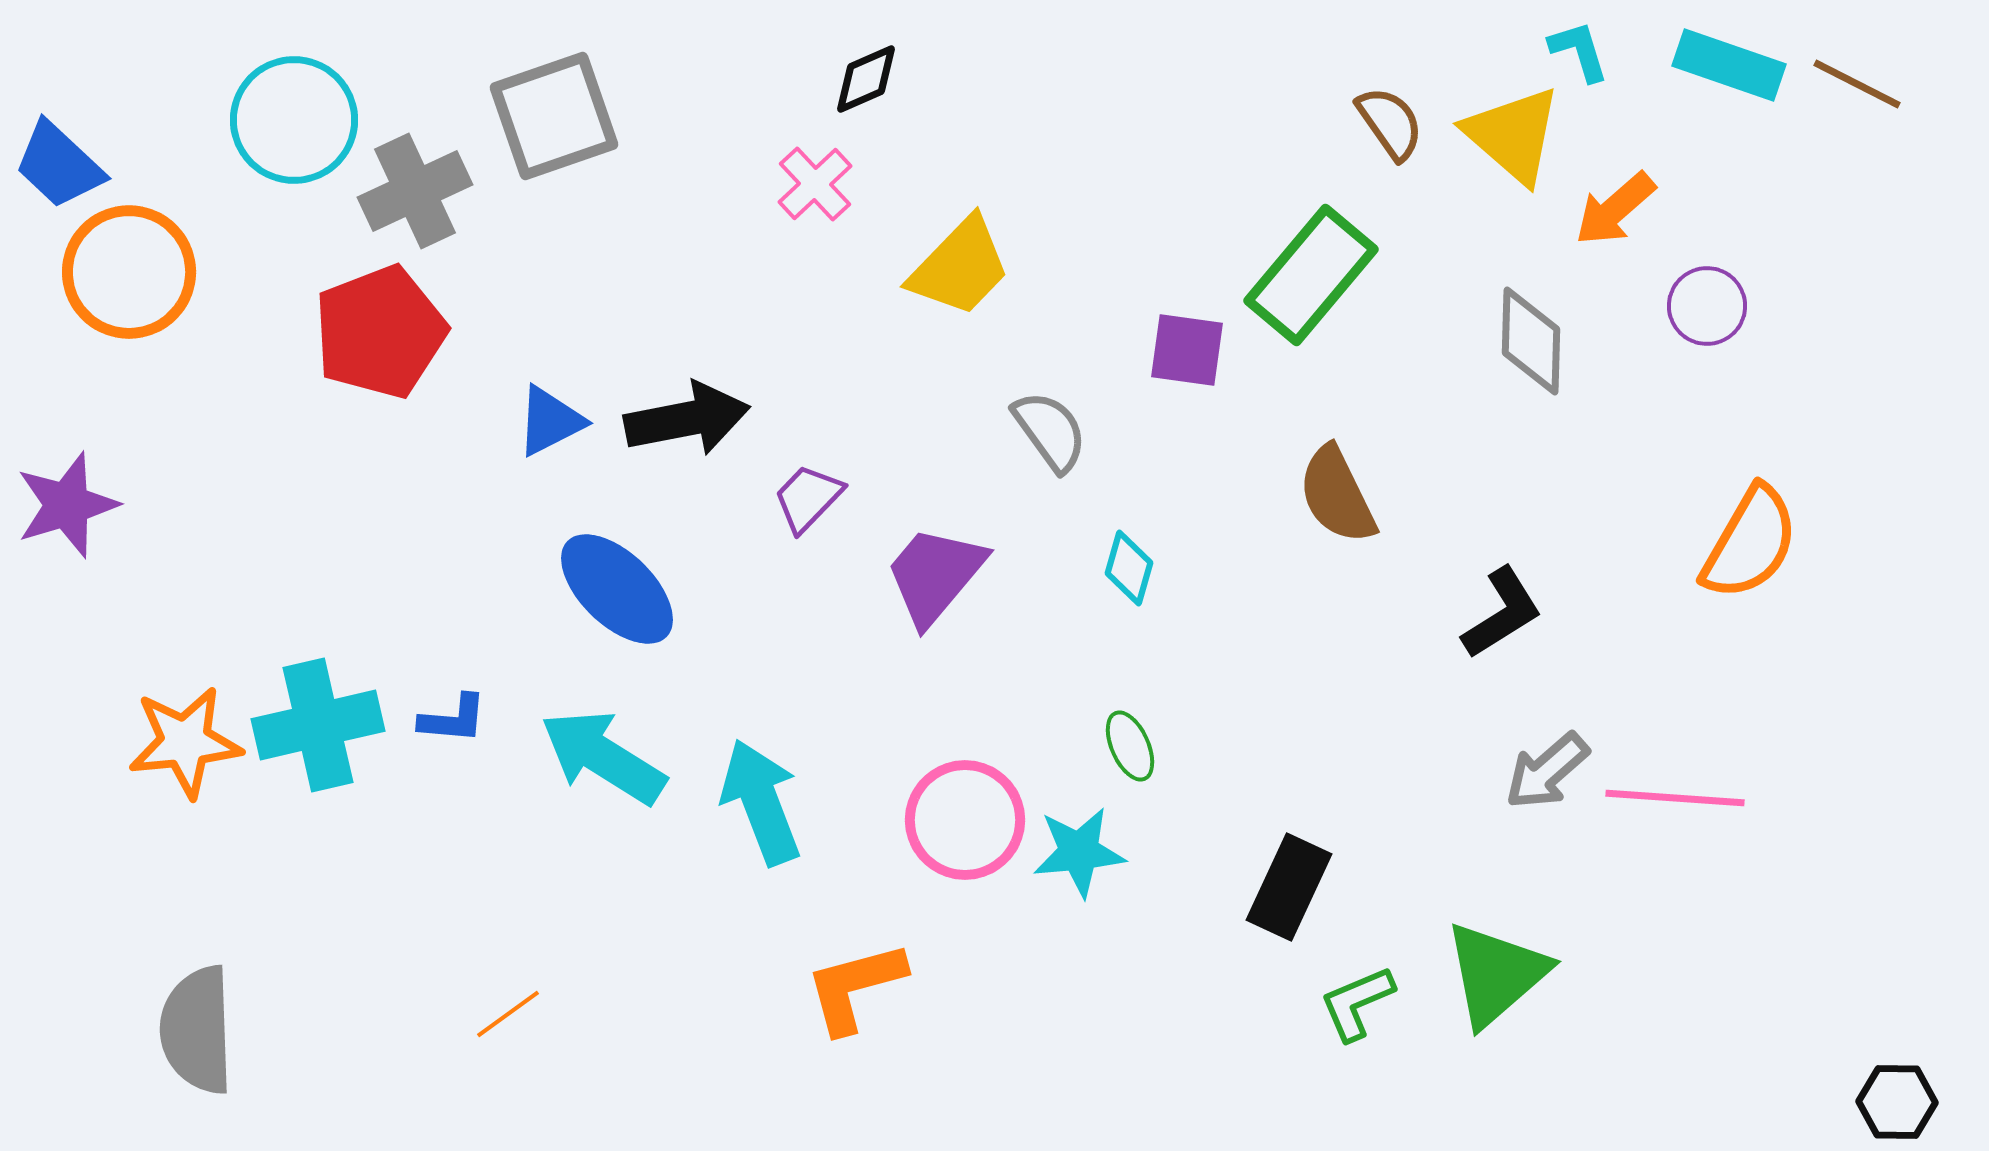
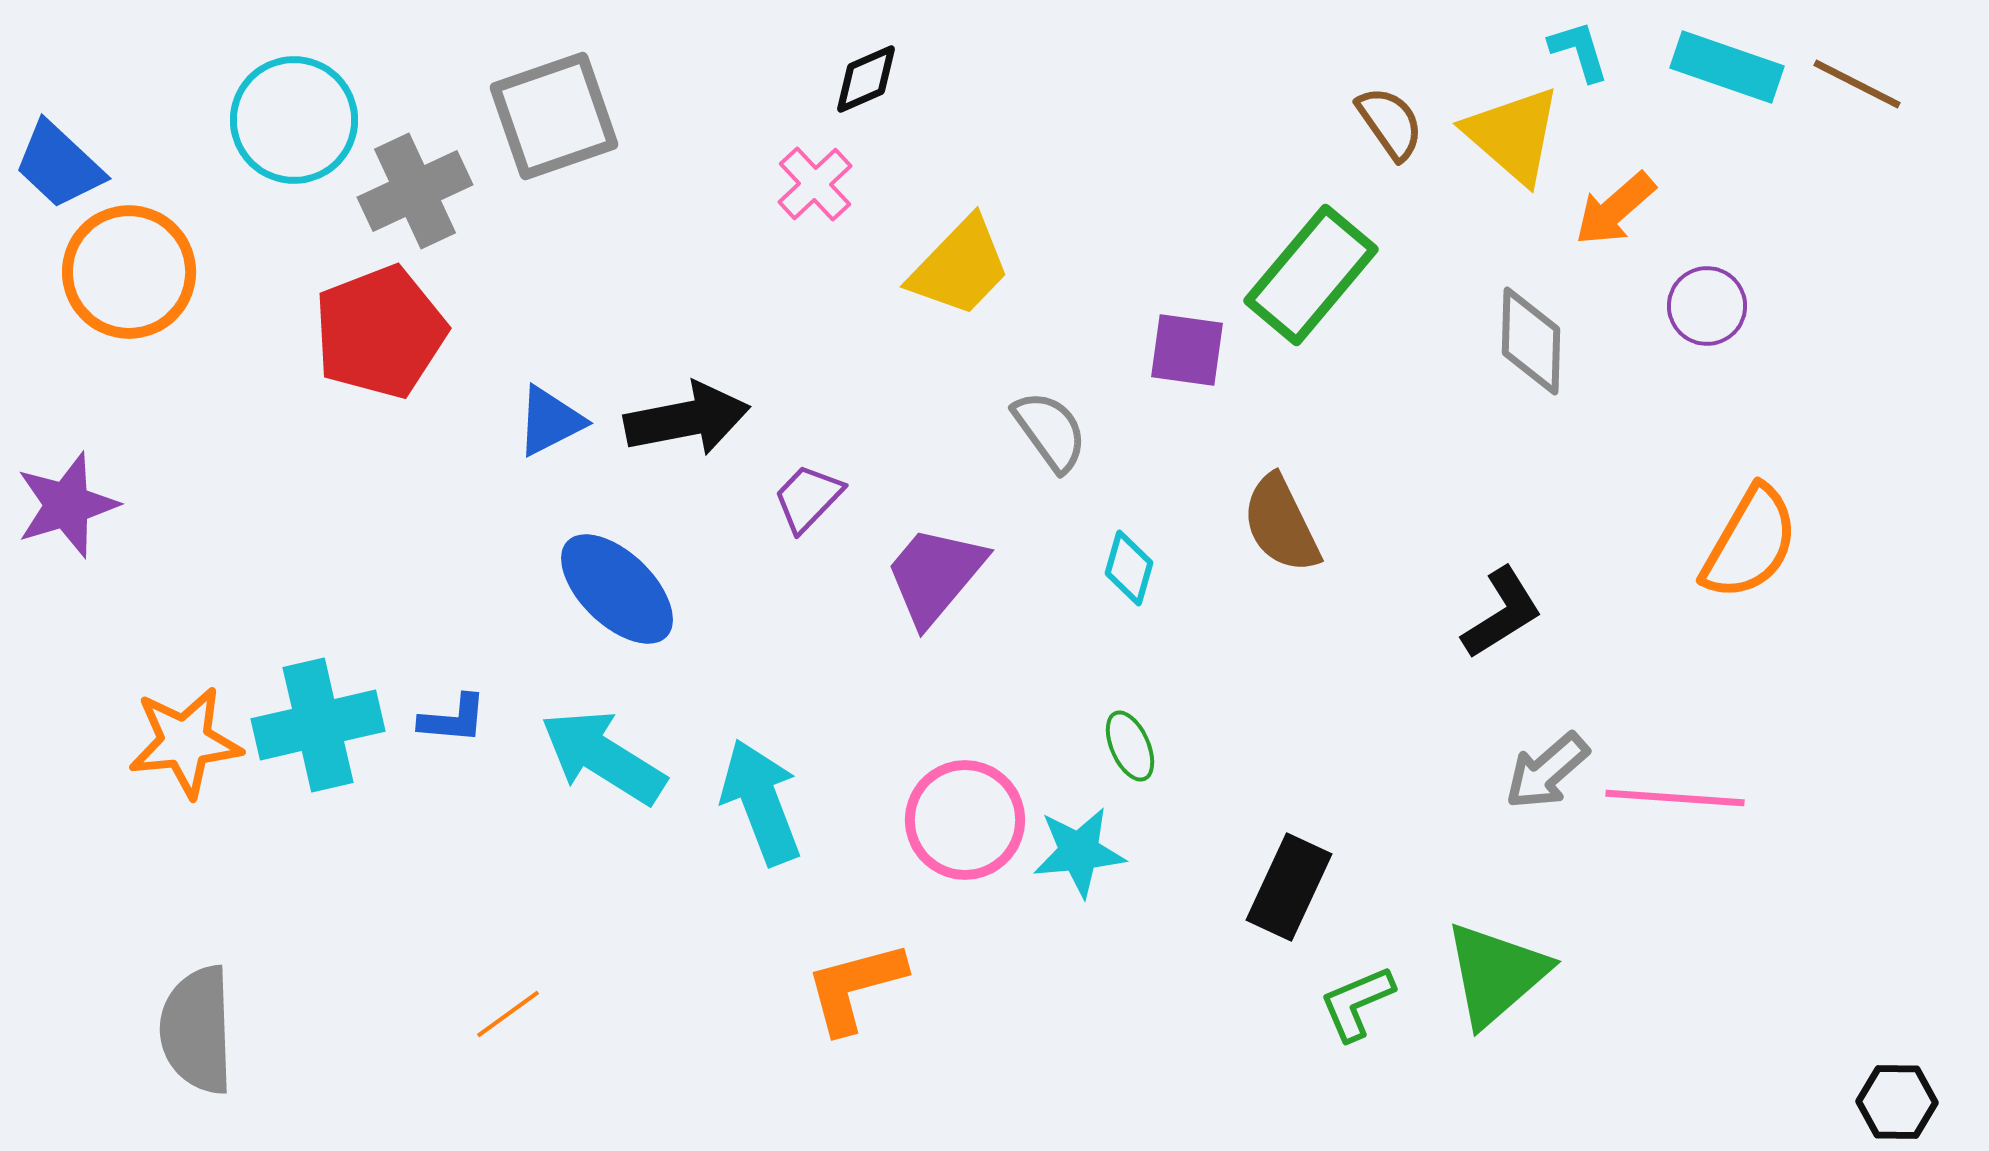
cyan rectangle at (1729, 65): moved 2 px left, 2 px down
brown semicircle at (1337, 495): moved 56 px left, 29 px down
